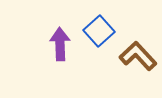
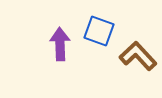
blue square: rotated 28 degrees counterclockwise
